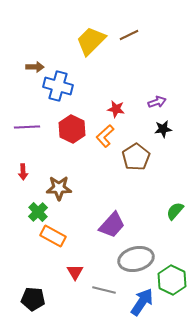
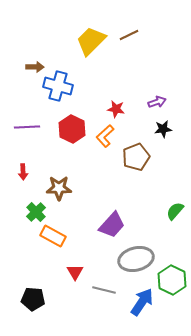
brown pentagon: rotated 12 degrees clockwise
green cross: moved 2 px left
